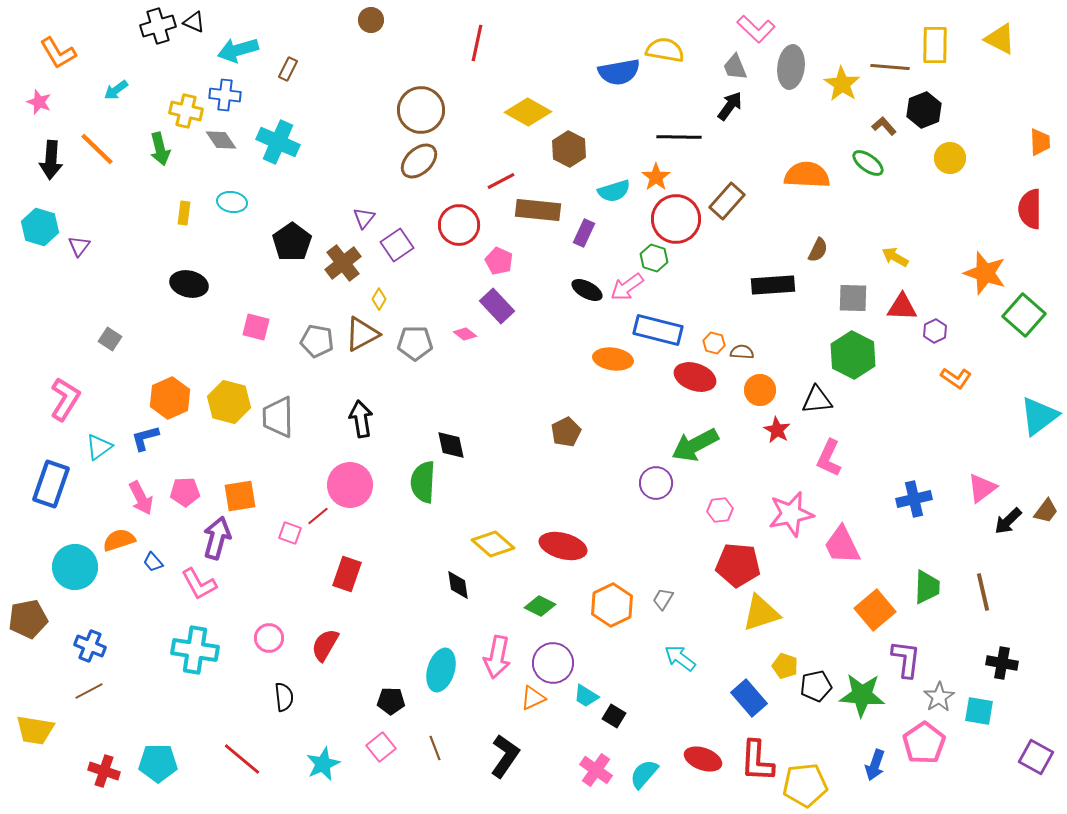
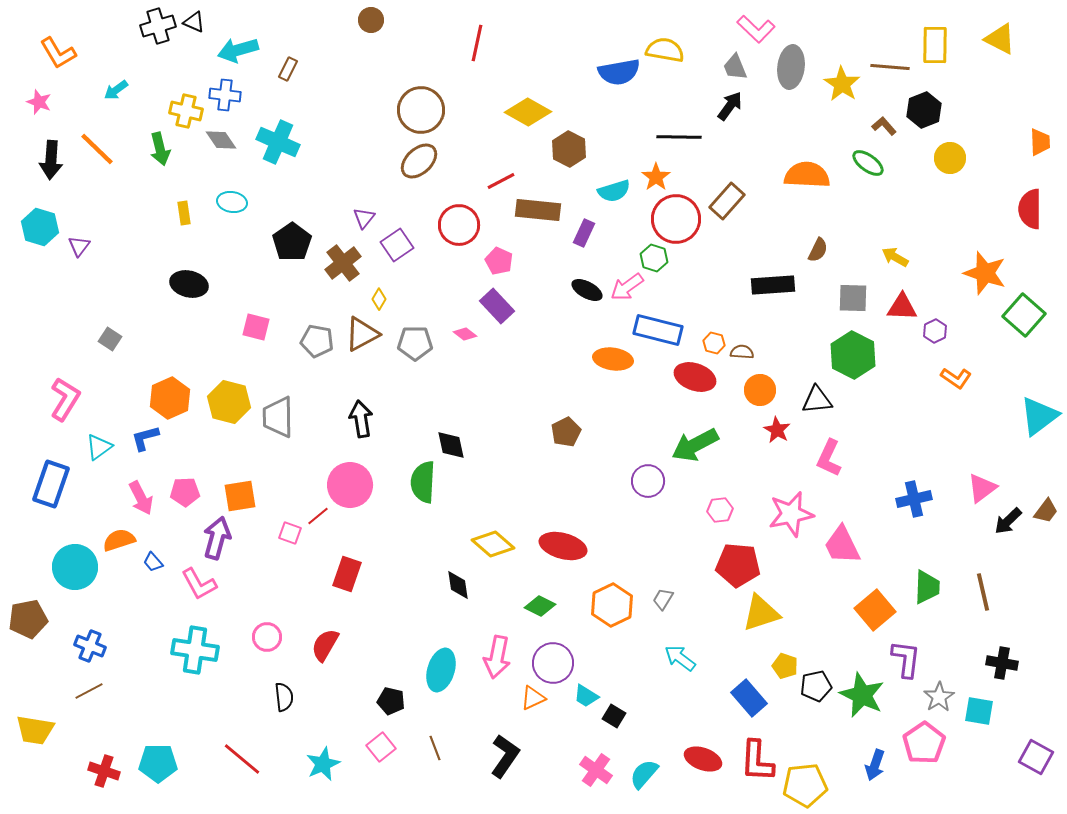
yellow rectangle at (184, 213): rotated 15 degrees counterclockwise
purple circle at (656, 483): moved 8 px left, 2 px up
pink circle at (269, 638): moved 2 px left, 1 px up
green star at (862, 695): rotated 21 degrees clockwise
black pentagon at (391, 701): rotated 12 degrees clockwise
